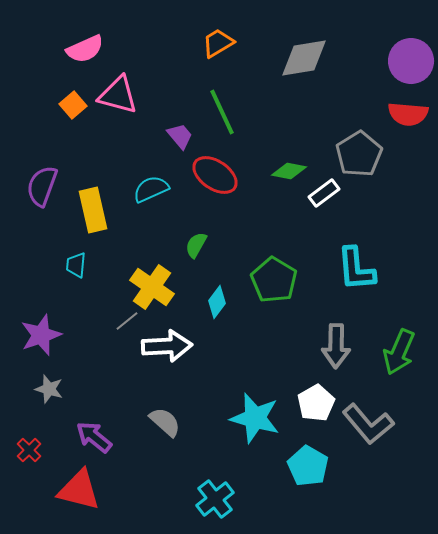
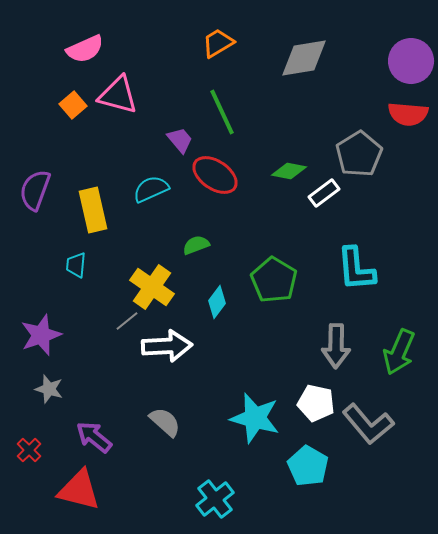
purple trapezoid: moved 4 px down
purple semicircle: moved 7 px left, 4 px down
green semicircle: rotated 40 degrees clockwise
white pentagon: rotated 30 degrees counterclockwise
